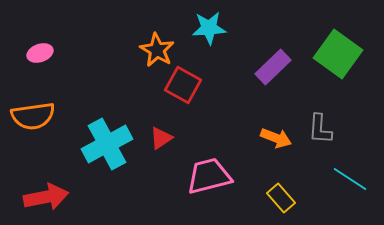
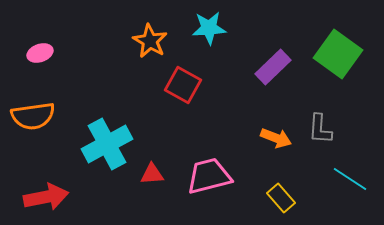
orange star: moved 7 px left, 9 px up
red triangle: moved 9 px left, 36 px down; rotated 30 degrees clockwise
